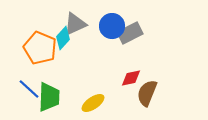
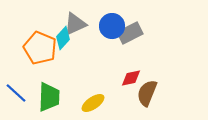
blue line: moved 13 px left, 4 px down
